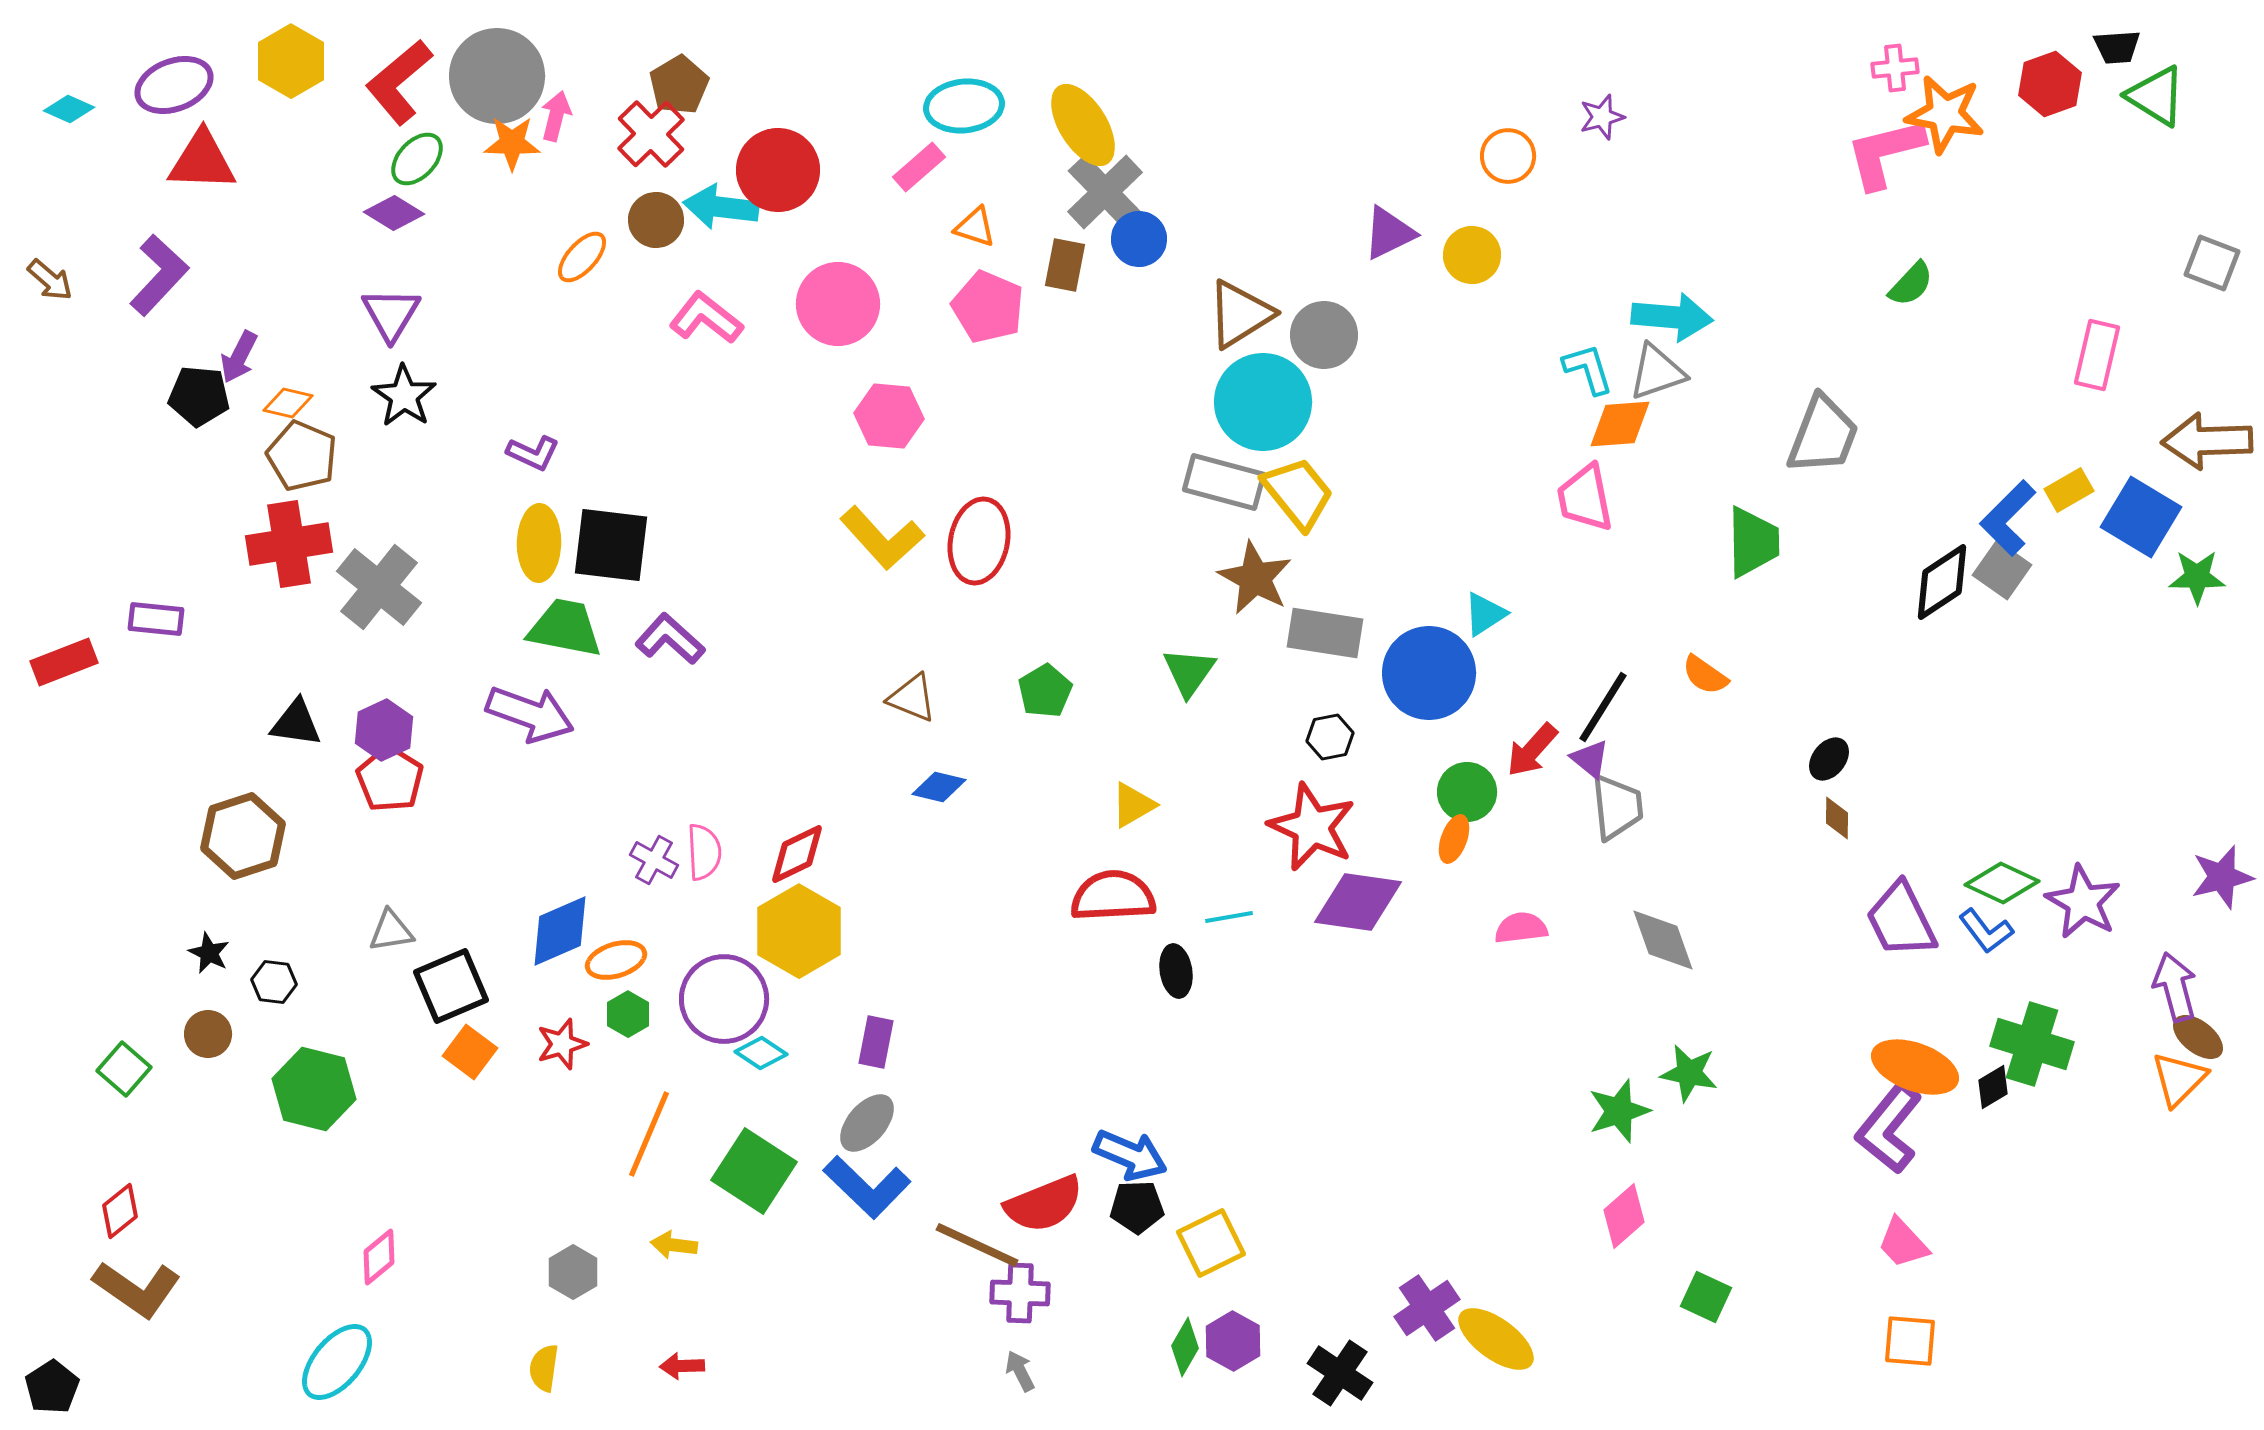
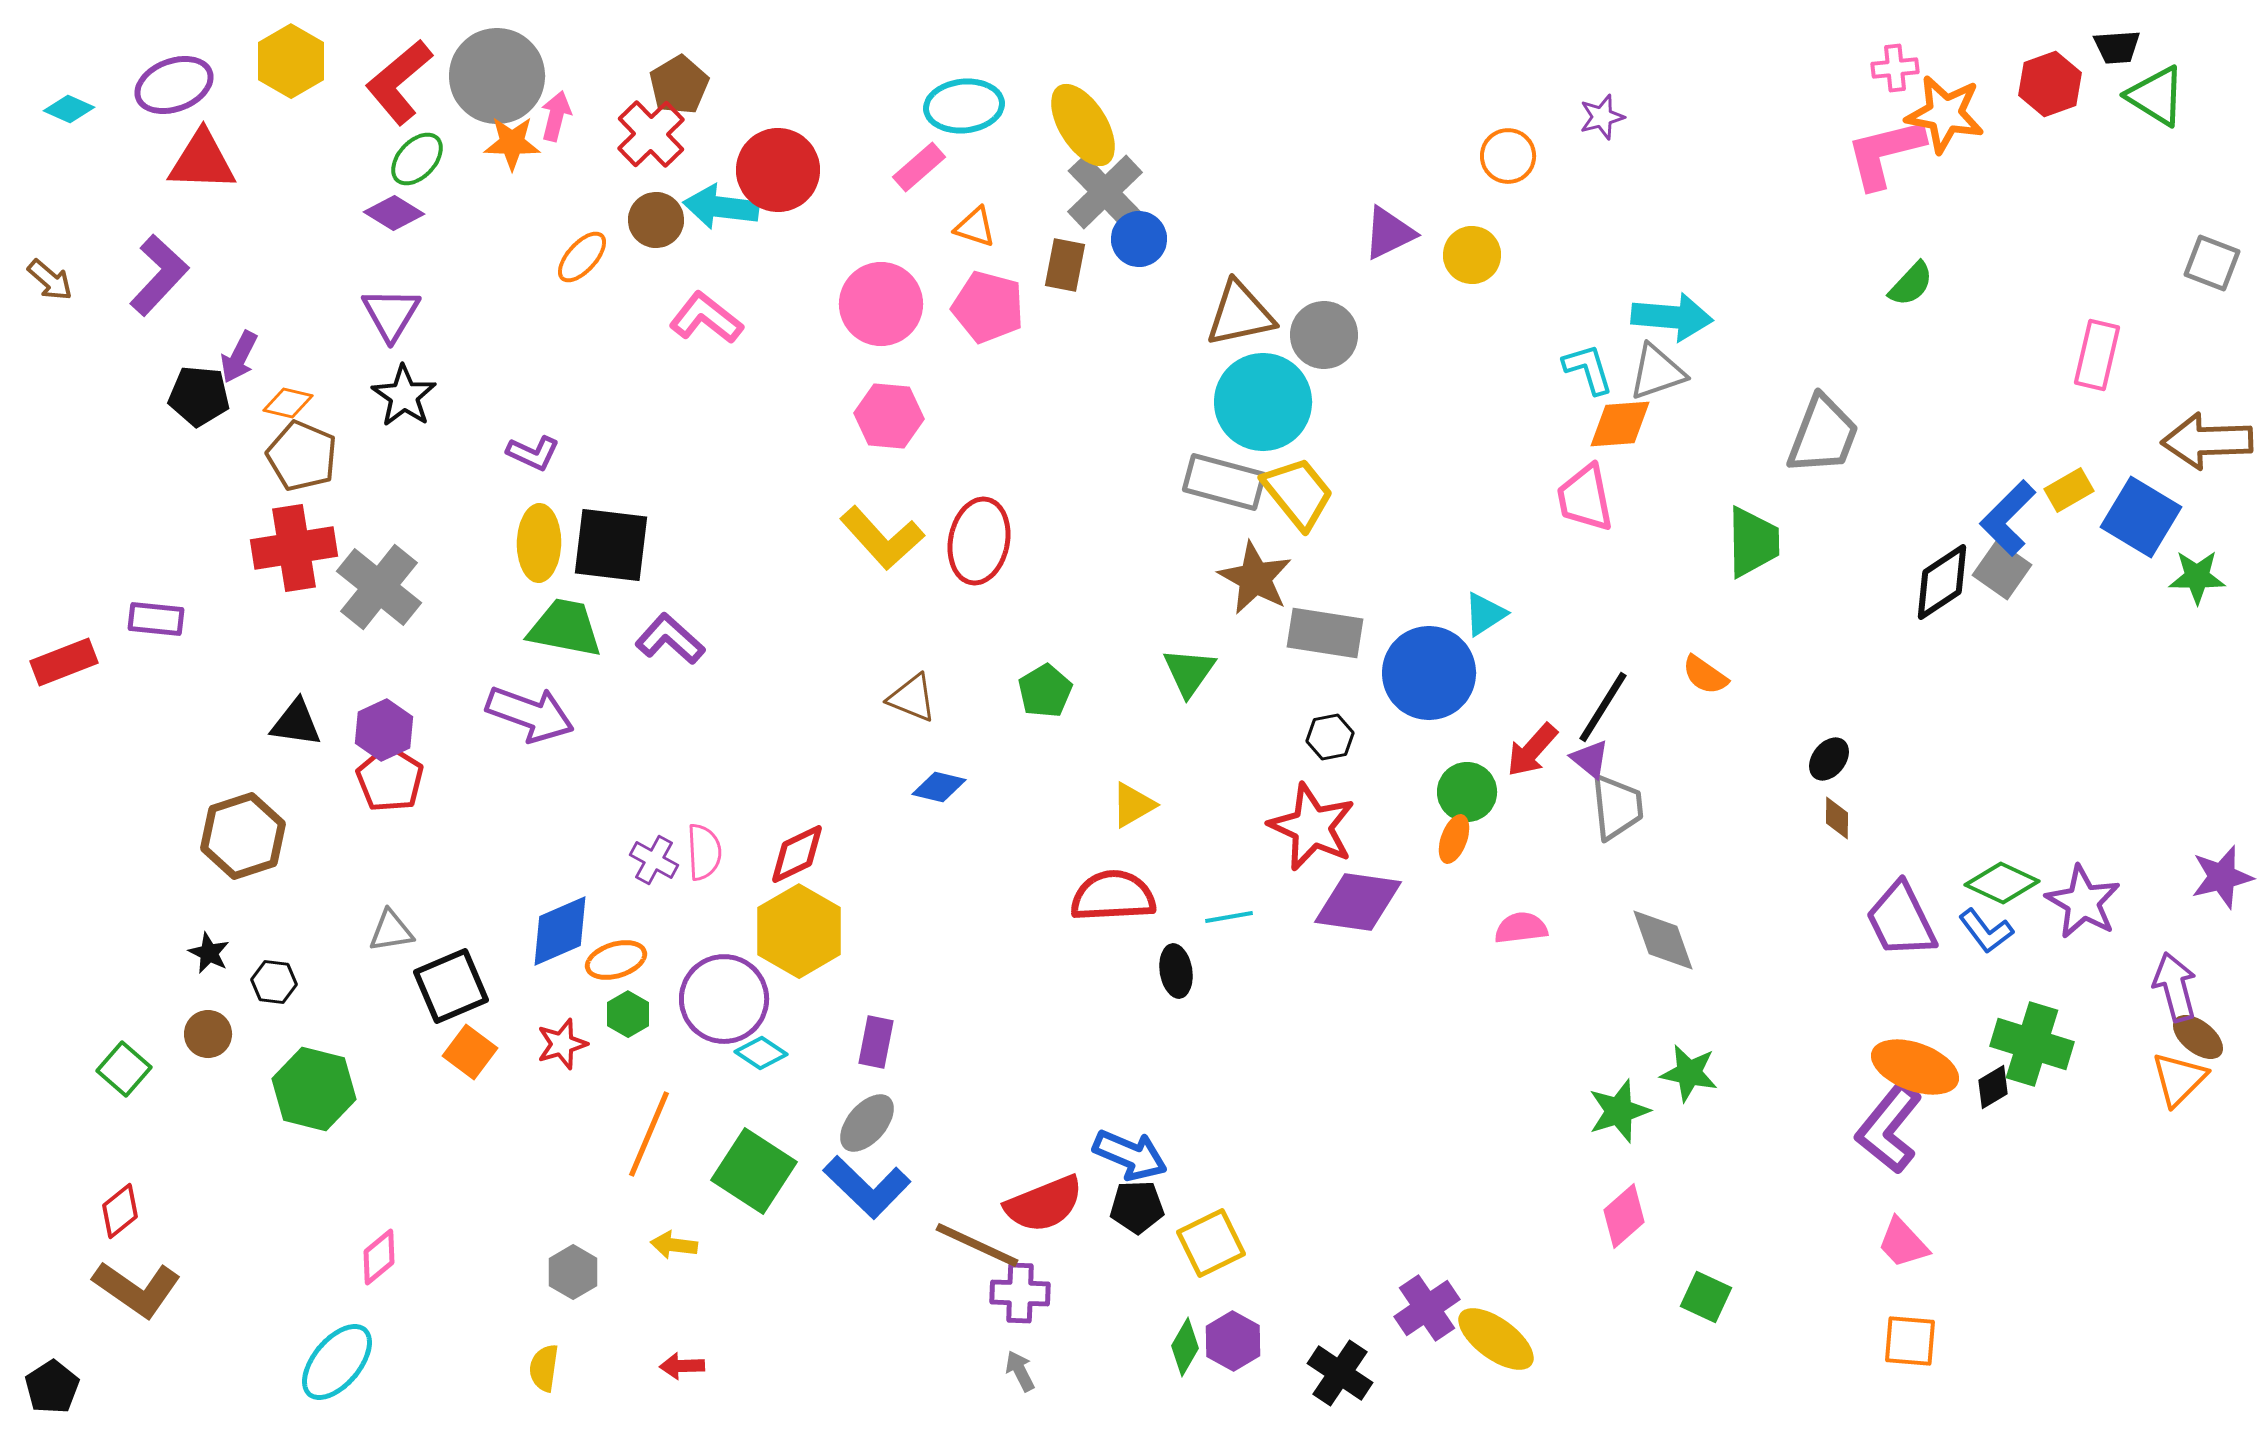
pink circle at (838, 304): moved 43 px right
pink pentagon at (988, 307): rotated 8 degrees counterclockwise
brown triangle at (1240, 314): rotated 20 degrees clockwise
red cross at (289, 544): moved 5 px right, 4 px down
